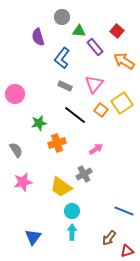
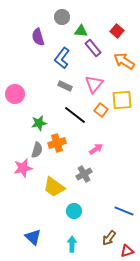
green triangle: moved 2 px right
purple rectangle: moved 2 px left, 1 px down
yellow square: moved 3 px up; rotated 30 degrees clockwise
gray semicircle: moved 21 px right; rotated 49 degrees clockwise
pink star: moved 14 px up
yellow trapezoid: moved 7 px left
cyan circle: moved 2 px right
cyan arrow: moved 12 px down
blue triangle: rotated 24 degrees counterclockwise
